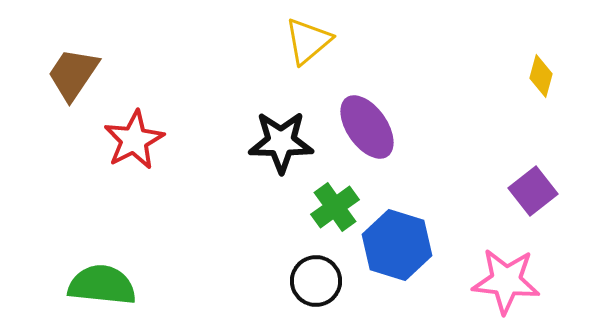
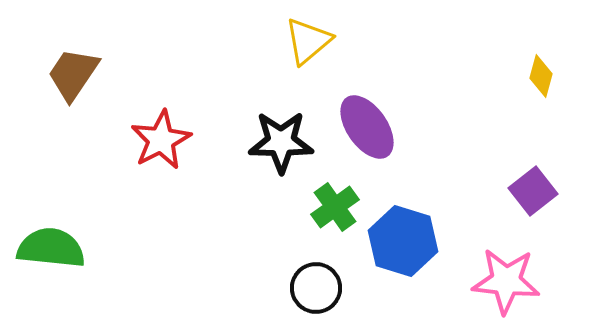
red star: moved 27 px right
blue hexagon: moved 6 px right, 4 px up
black circle: moved 7 px down
green semicircle: moved 51 px left, 37 px up
